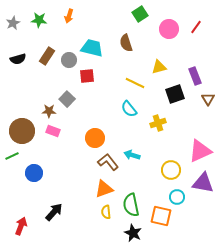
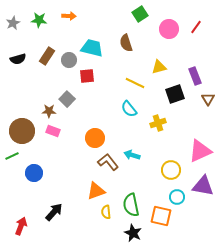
orange arrow: rotated 104 degrees counterclockwise
purple triangle: moved 3 px down
orange triangle: moved 8 px left, 2 px down
